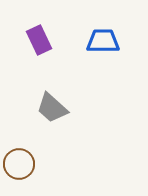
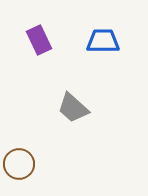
gray trapezoid: moved 21 px right
